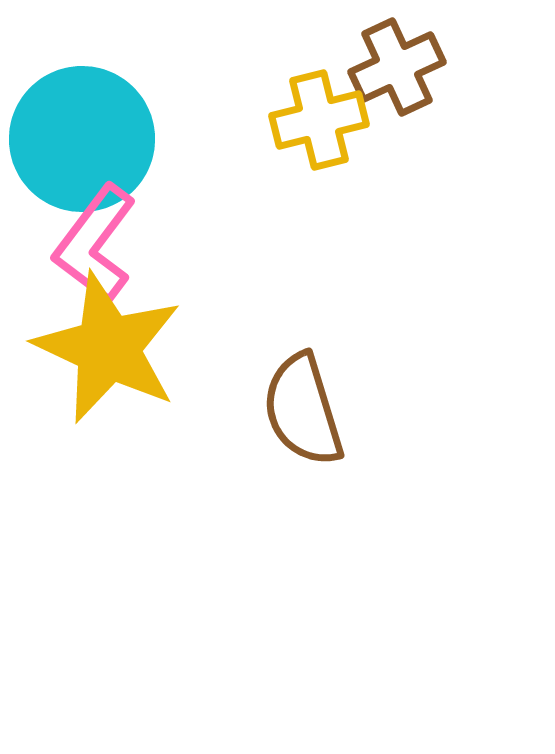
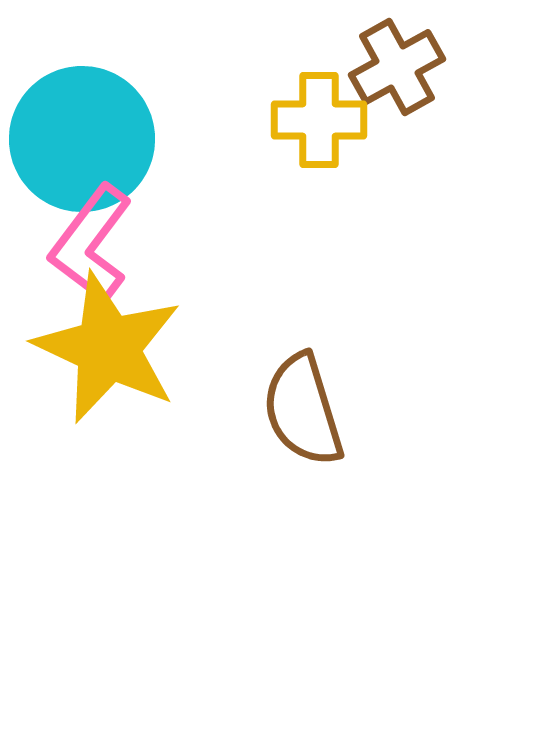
brown cross: rotated 4 degrees counterclockwise
yellow cross: rotated 14 degrees clockwise
pink L-shape: moved 4 px left
